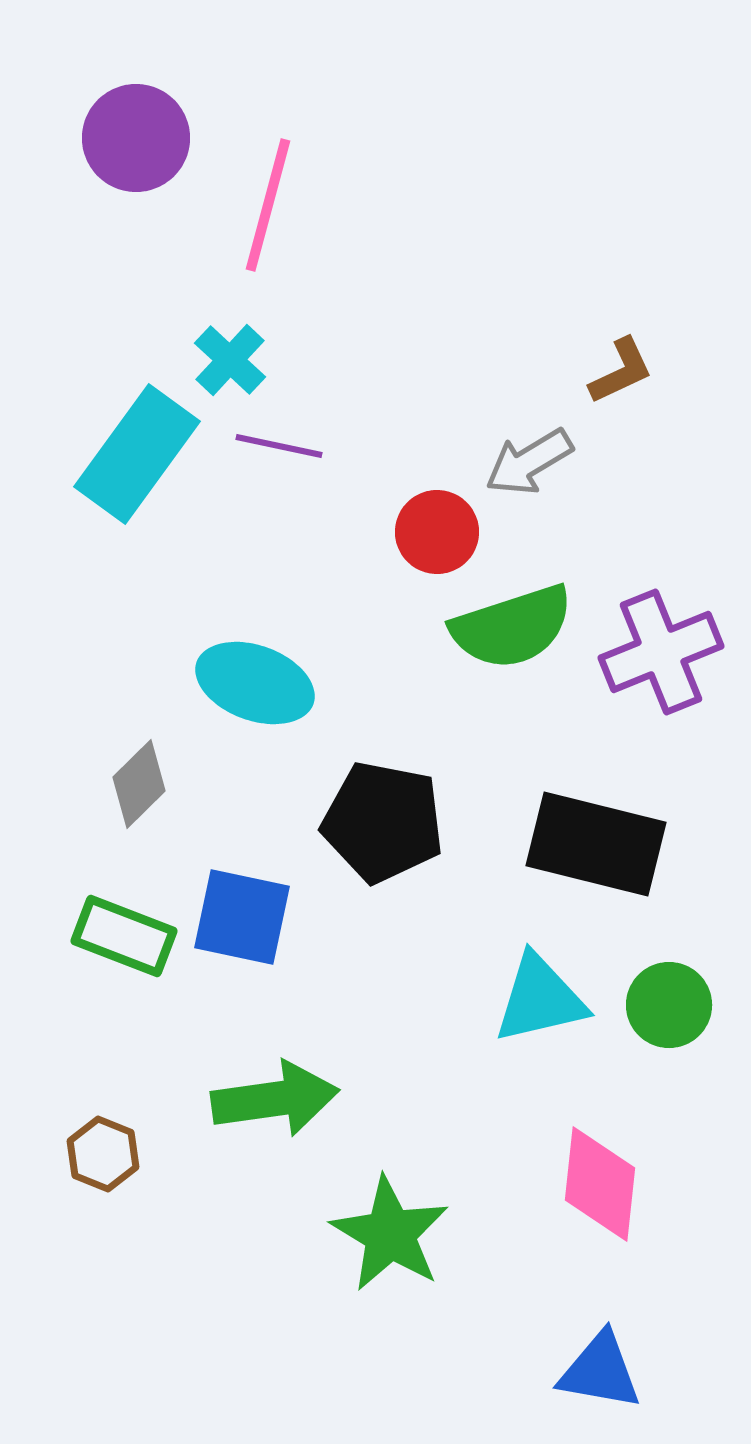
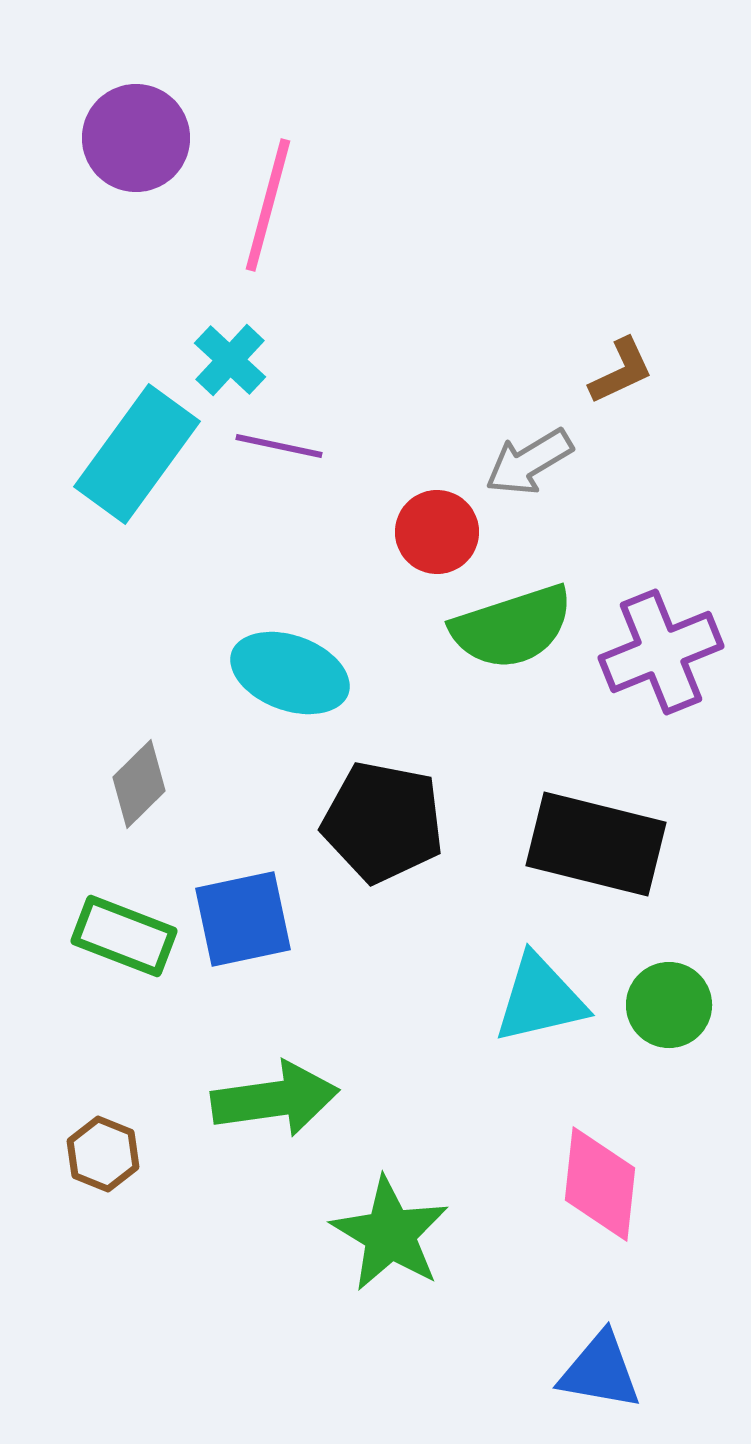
cyan ellipse: moved 35 px right, 10 px up
blue square: moved 1 px right, 2 px down; rotated 24 degrees counterclockwise
